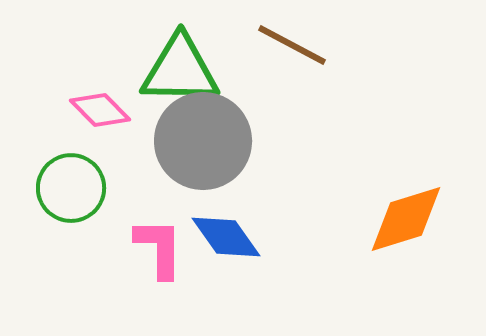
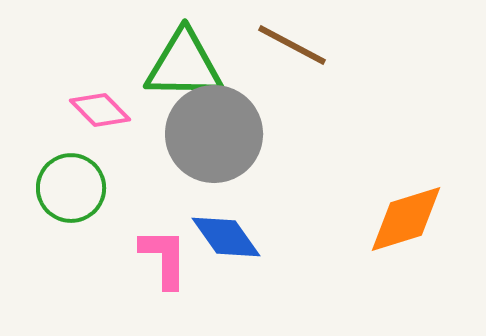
green triangle: moved 4 px right, 5 px up
gray circle: moved 11 px right, 7 px up
pink L-shape: moved 5 px right, 10 px down
